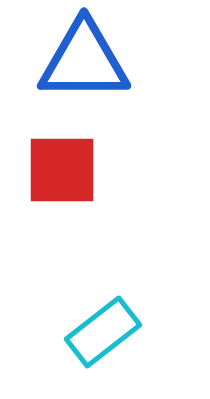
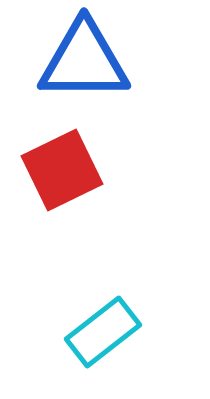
red square: rotated 26 degrees counterclockwise
